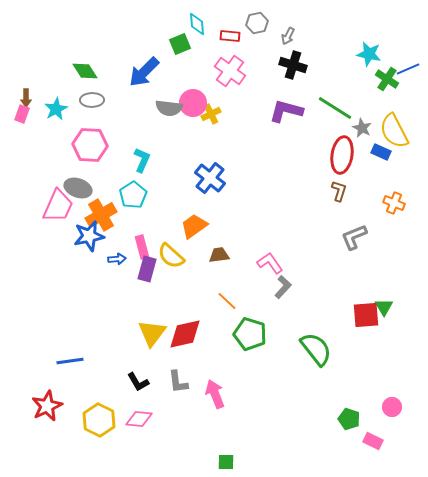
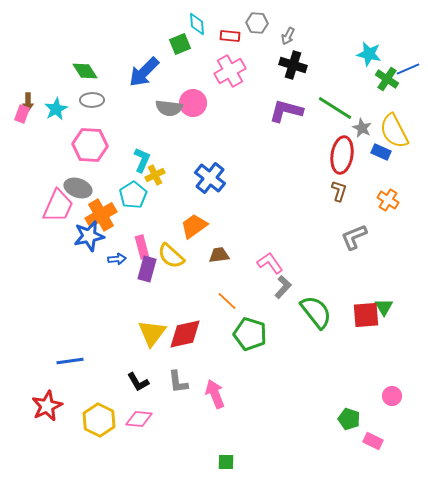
gray hexagon at (257, 23): rotated 15 degrees clockwise
pink cross at (230, 71): rotated 24 degrees clockwise
brown arrow at (26, 98): moved 2 px right, 4 px down
yellow cross at (211, 114): moved 56 px left, 61 px down
orange cross at (394, 203): moved 6 px left, 3 px up; rotated 10 degrees clockwise
green semicircle at (316, 349): moved 37 px up
pink circle at (392, 407): moved 11 px up
